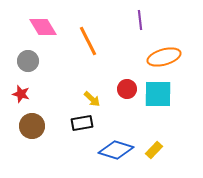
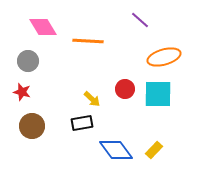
purple line: rotated 42 degrees counterclockwise
orange line: rotated 60 degrees counterclockwise
red circle: moved 2 px left
red star: moved 1 px right, 2 px up
blue diamond: rotated 36 degrees clockwise
